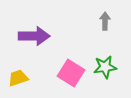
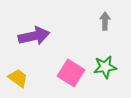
purple arrow: rotated 12 degrees counterclockwise
yellow trapezoid: rotated 55 degrees clockwise
